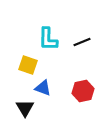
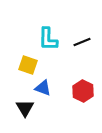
red hexagon: rotated 20 degrees counterclockwise
